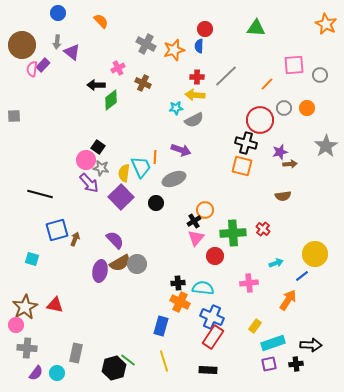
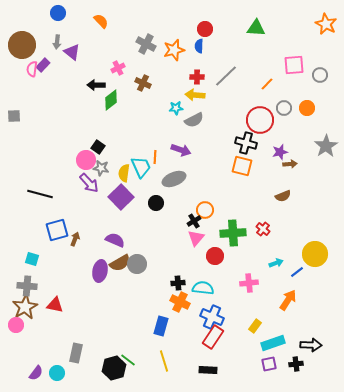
brown semicircle at (283, 196): rotated 14 degrees counterclockwise
purple semicircle at (115, 240): rotated 24 degrees counterclockwise
blue line at (302, 276): moved 5 px left, 4 px up
gray cross at (27, 348): moved 62 px up
